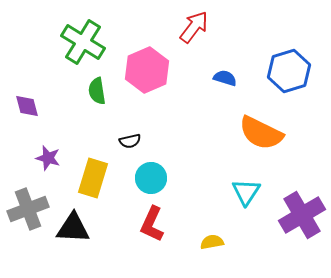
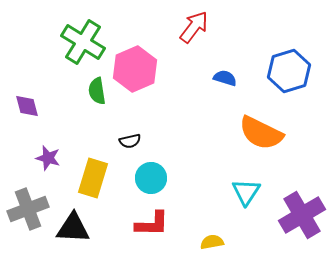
pink hexagon: moved 12 px left, 1 px up
red L-shape: rotated 114 degrees counterclockwise
